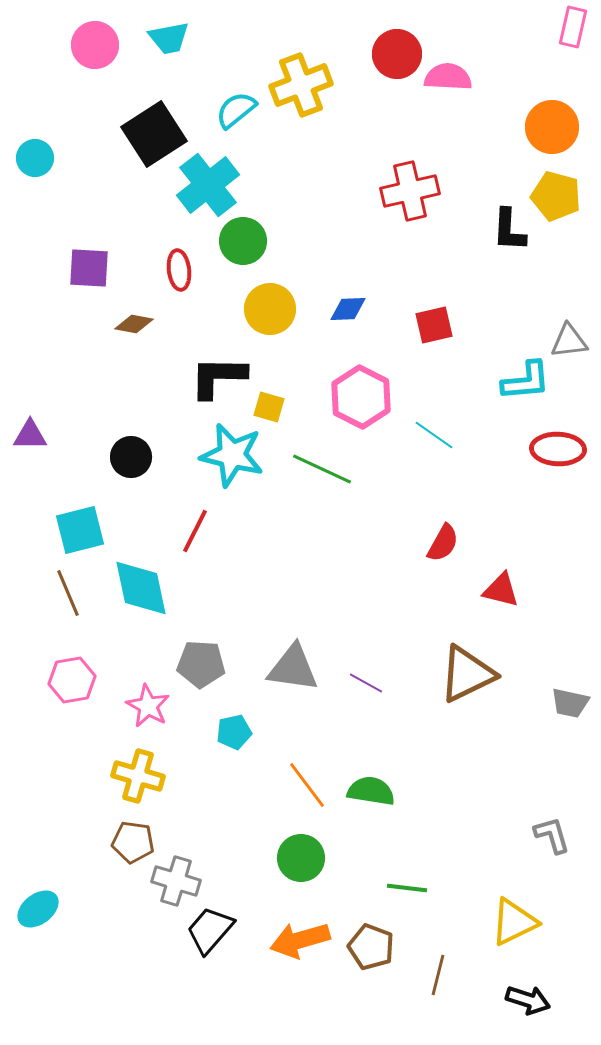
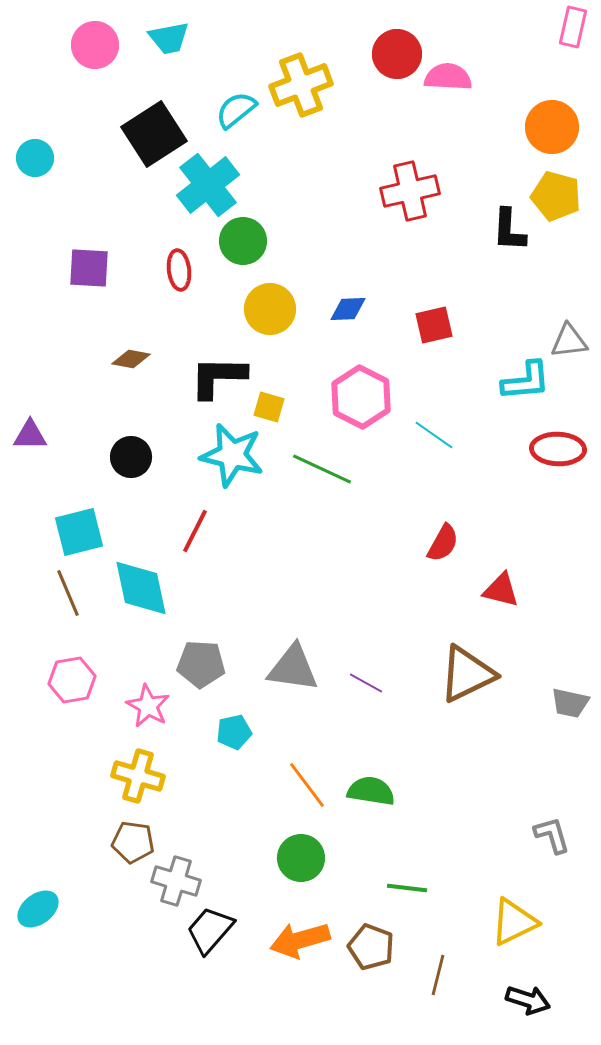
brown diamond at (134, 324): moved 3 px left, 35 px down
cyan square at (80, 530): moved 1 px left, 2 px down
